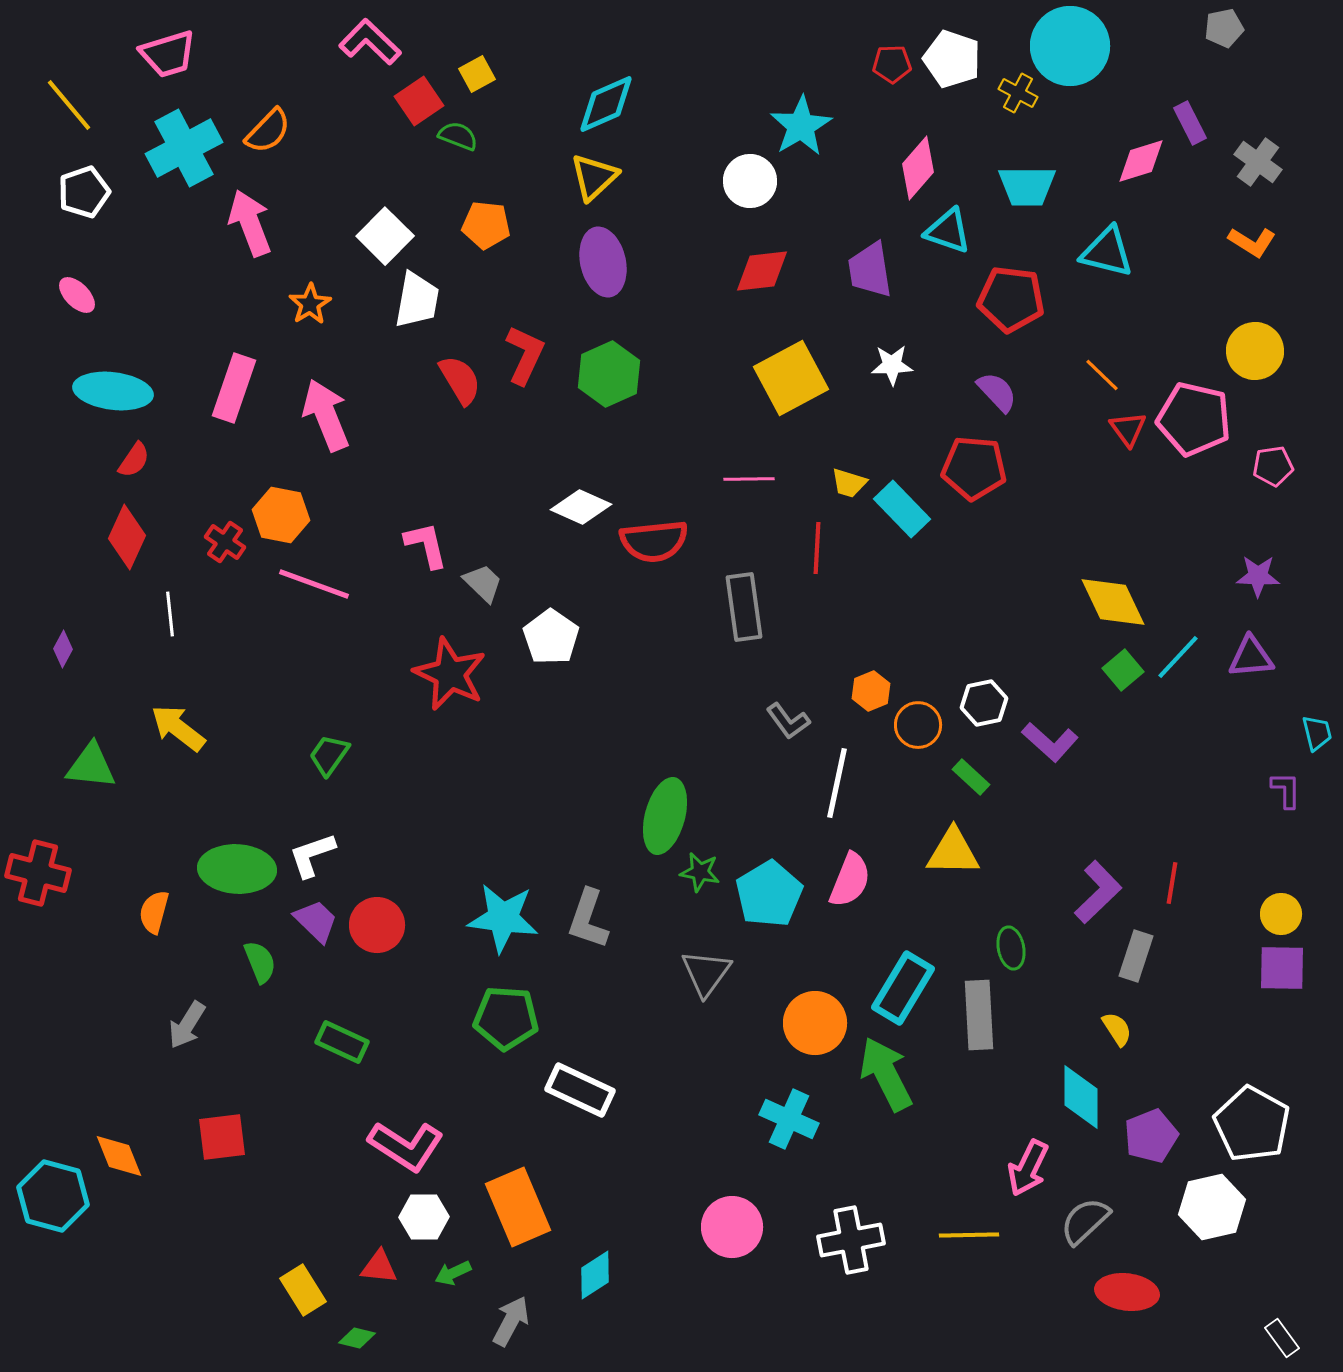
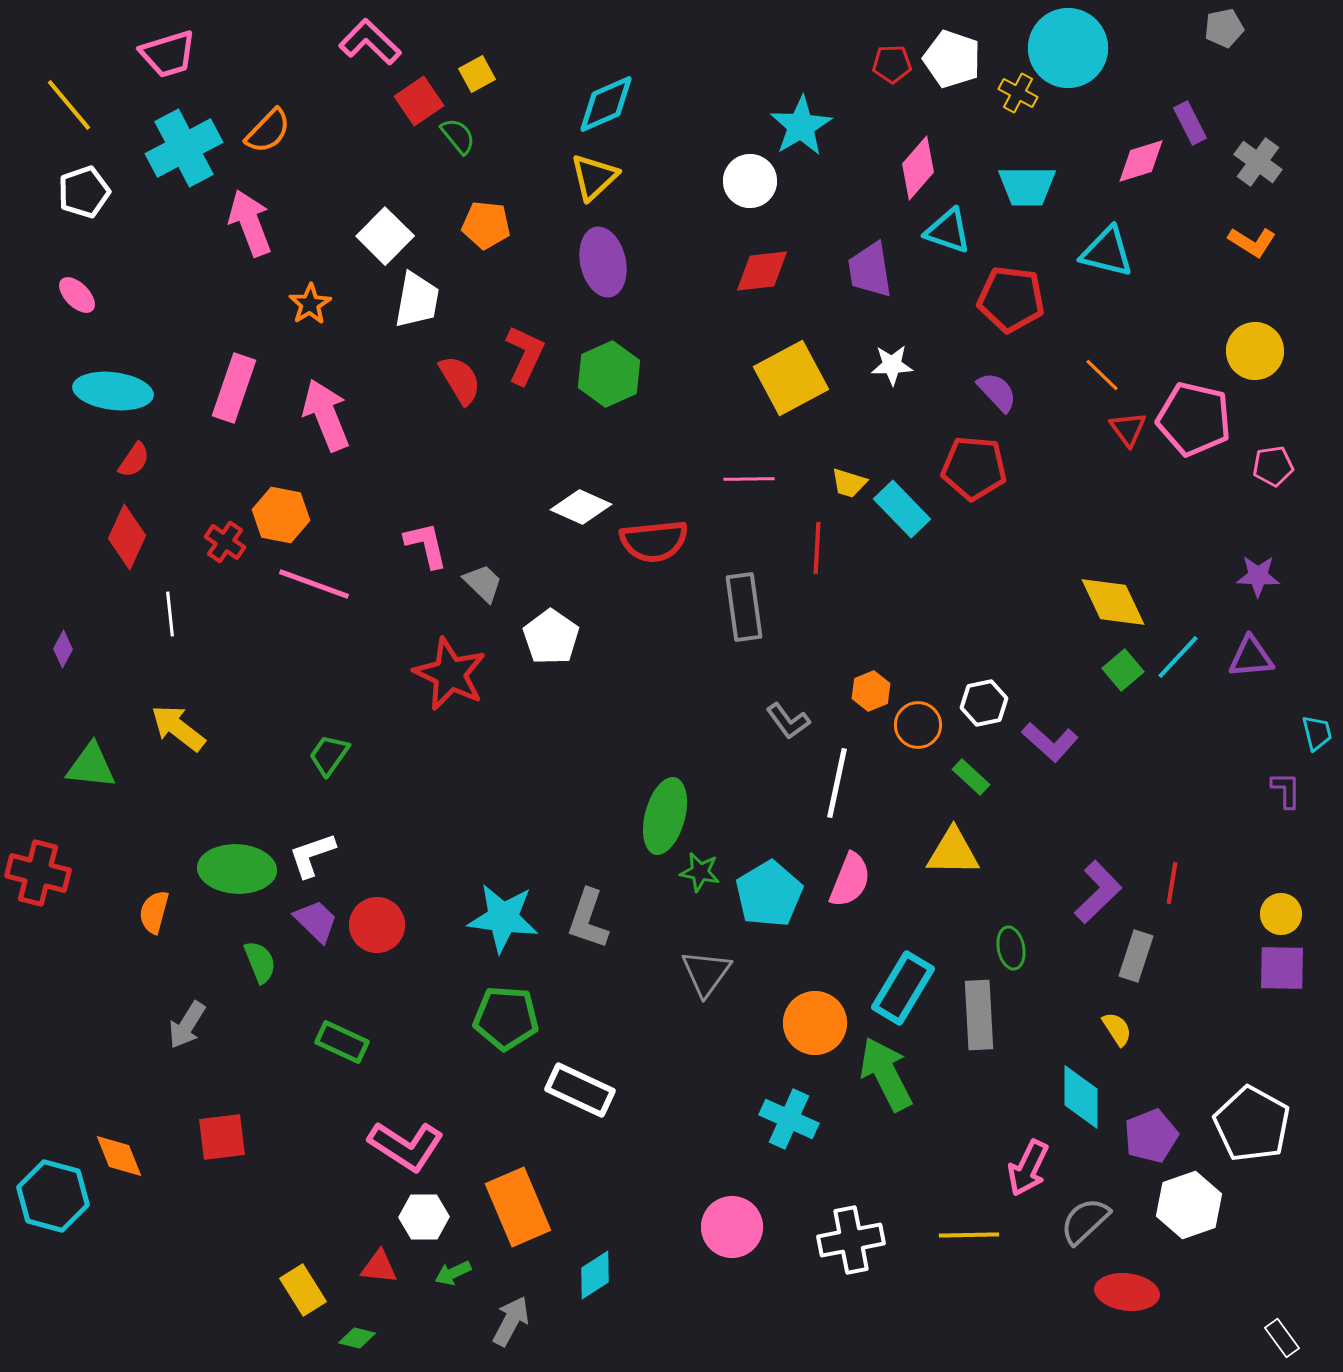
cyan circle at (1070, 46): moved 2 px left, 2 px down
green semicircle at (458, 136): rotated 30 degrees clockwise
white hexagon at (1212, 1207): moved 23 px left, 2 px up; rotated 6 degrees counterclockwise
